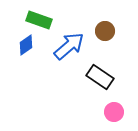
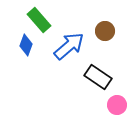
green rectangle: rotated 30 degrees clockwise
blue diamond: rotated 35 degrees counterclockwise
black rectangle: moved 2 px left
pink circle: moved 3 px right, 7 px up
